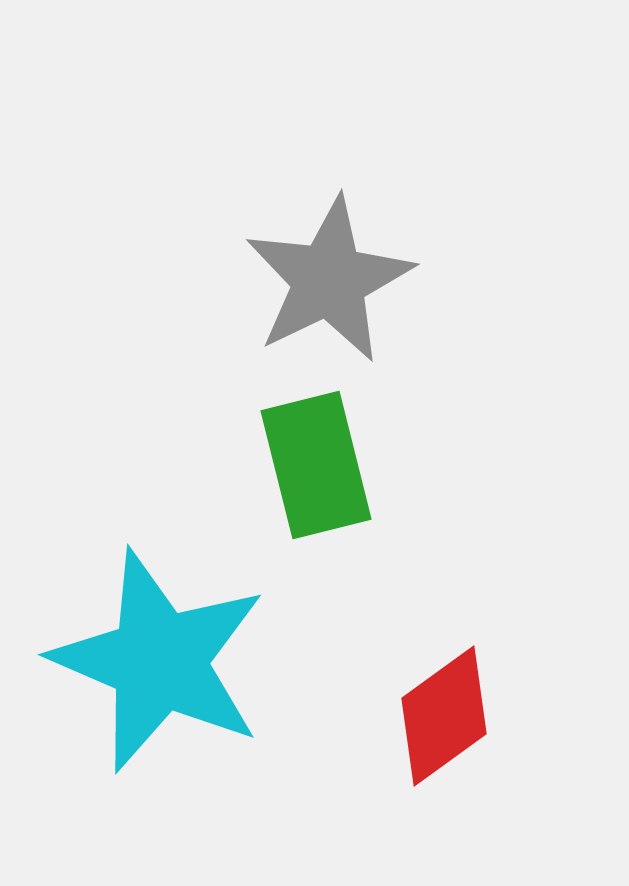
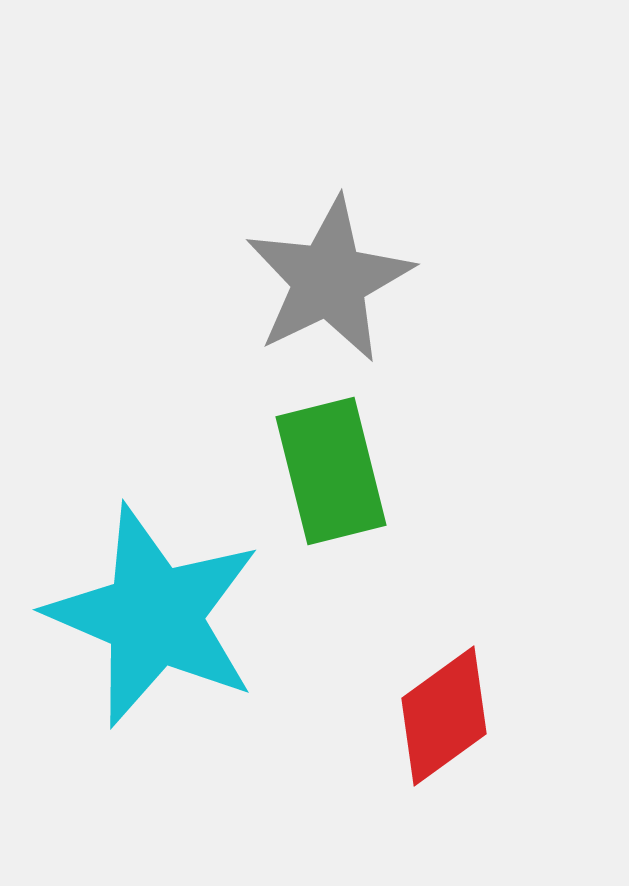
green rectangle: moved 15 px right, 6 px down
cyan star: moved 5 px left, 45 px up
